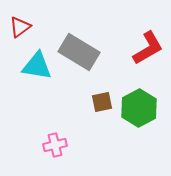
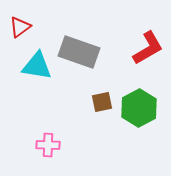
gray rectangle: rotated 12 degrees counterclockwise
pink cross: moved 7 px left; rotated 15 degrees clockwise
